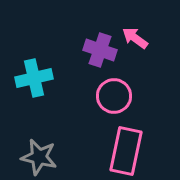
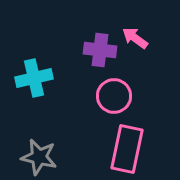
purple cross: rotated 12 degrees counterclockwise
pink rectangle: moved 1 px right, 2 px up
